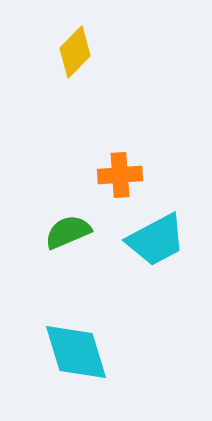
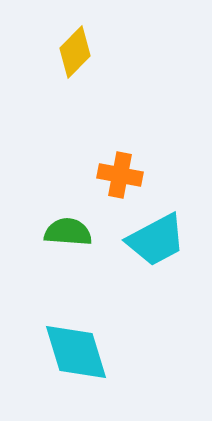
orange cross: rotated 15 degrees clockwise
green semicircle: rotated 27 degrees clockwise
